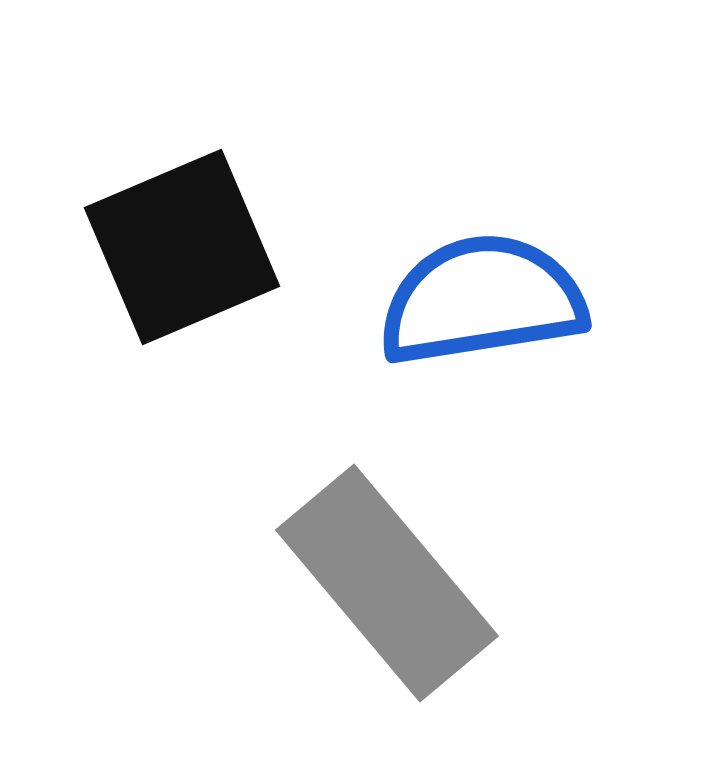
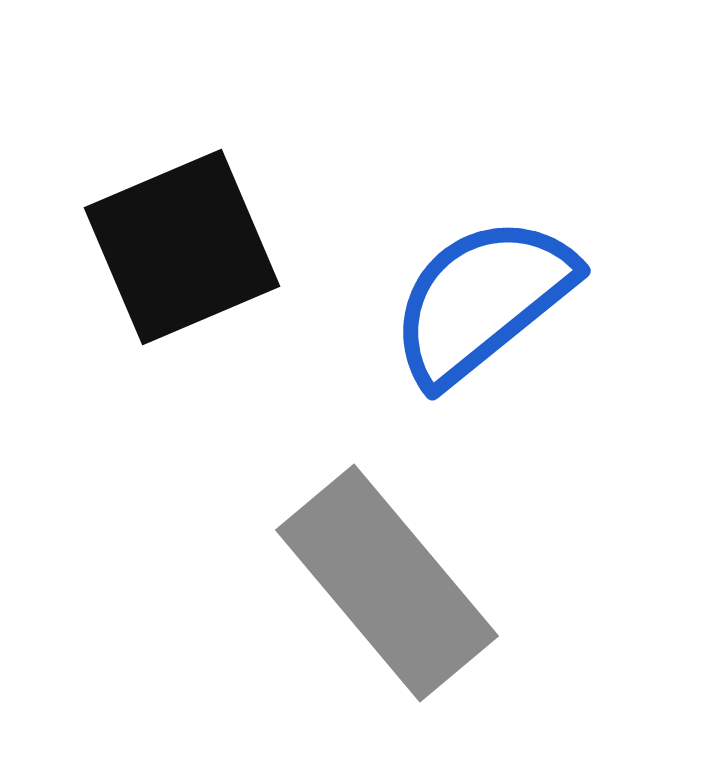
blue semicircle: rotated 30 degrees counterclockwise
